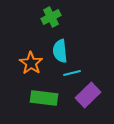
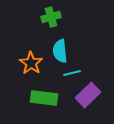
green cross: rotated 12 degrees clockwise
